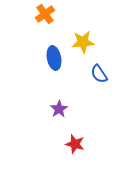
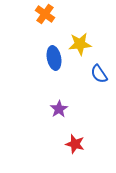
orange cross: rotated 18 degrees counterclockwise
yellow star: moved 3 px left, 2 px down
